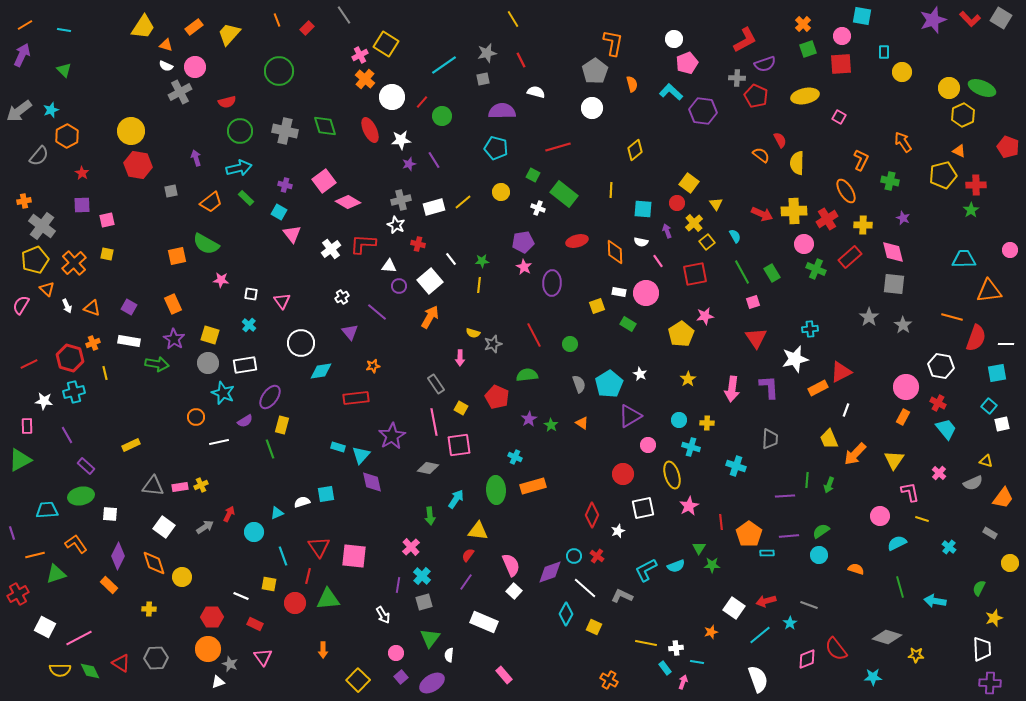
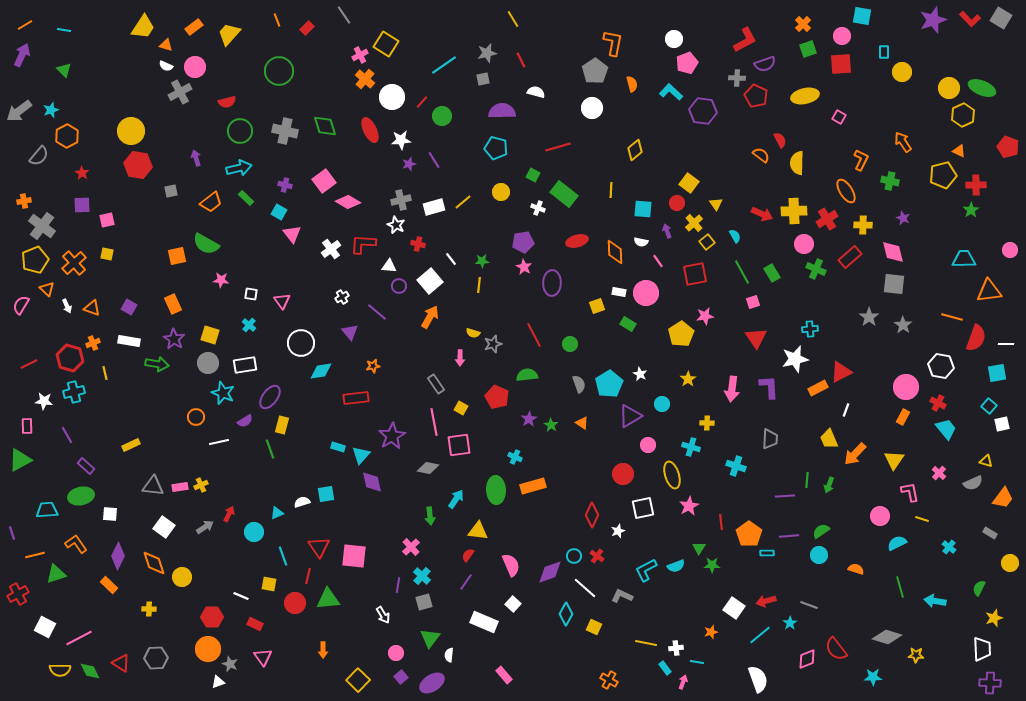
cyan circle at (679, 420): moved 17 px left, 16 px up
white square at (514, 591): moved 1 px left, 13 px down
